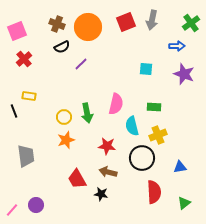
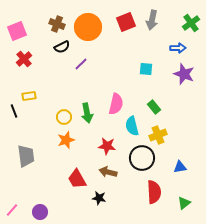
blue arrow: moved 1 px right, 2 px down
yellow rectangle: rotated 16 degrees counterclockwise
green rectangle: rotated 48 degrees clockwise
black star: moved 2 px left, 4 px down
purple circle: moved 4 px right, 7 px down
